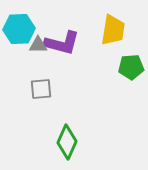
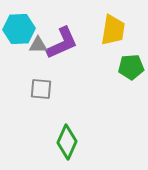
purple L-shape: rotated 39 degrees counterclockwise
gray square: rotated 10 degrees clockwise
